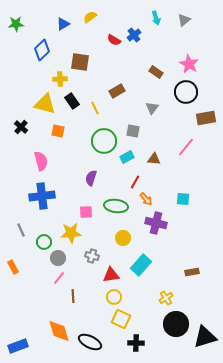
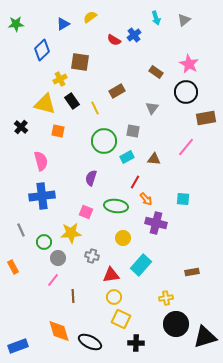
yellow cross at (60, 79): rotated 24 degrees counterclockwise
pink square at (86, 212): rotated 24 degrees clockwise
pink line at (59, 278): moved 6 px left, 2 px down
yellow cross at (166, 298): rotated 24 degrees clockwise
